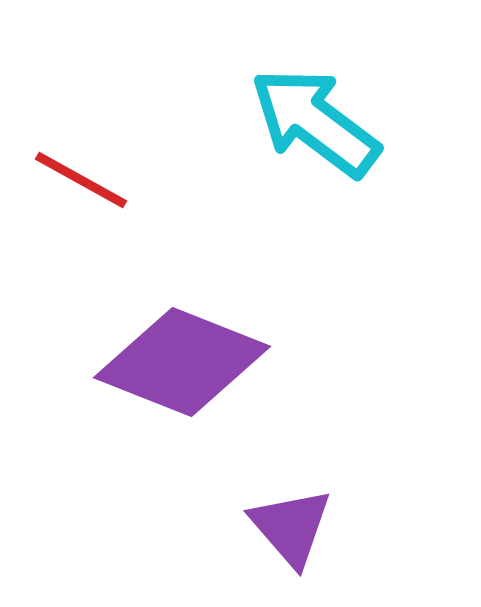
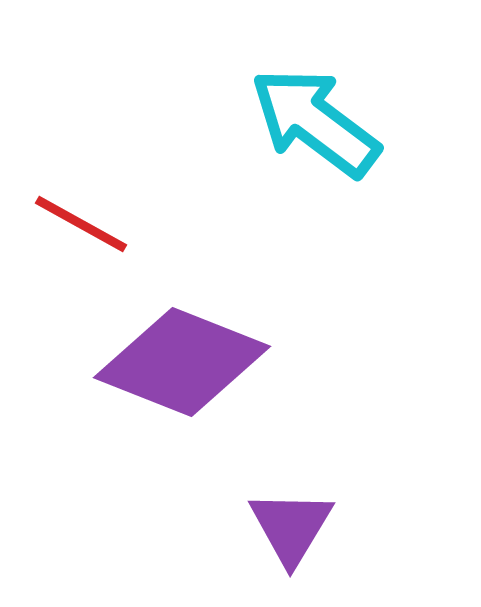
red line: moved 44 px down
purple triangle: rotated 12 degrees clockwise
